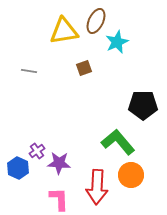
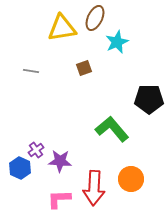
brown ellipse: moved 1 px left, 3 px up
yellow triangle: moved 2 px left, 3 px up
gray line: moved 2 px right
black pentagon: moved 6 px right, 6 px up
green L-shape: moved 6 px left, 13 px up
purple cross: moved 1 px left, 1 px up
purple star: moved 1 px right, 2 px up
blue hexagon: moved 2 px right
orange circle: moved 4 px down
red arrow: moved 3 px left, 1 px down
pink L-shape: rotated 90 degrees counterclockwise
